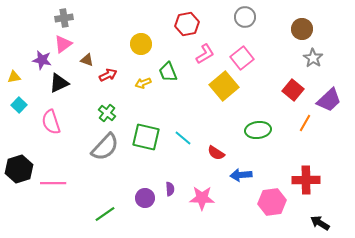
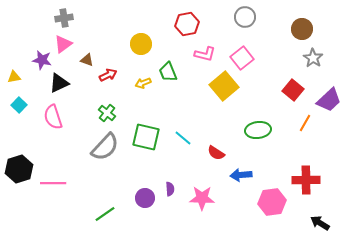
pink L-shape: rotated 45 degrees clockwise
pink semicircle: moved 2 px right, 5 px up
